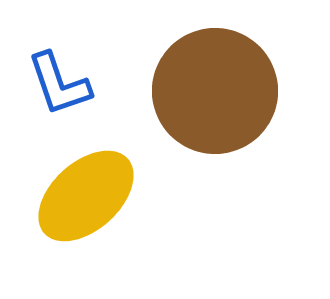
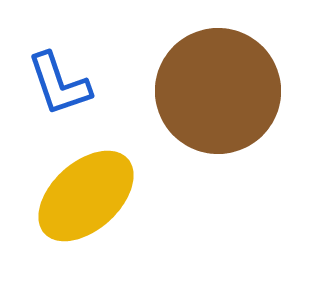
brown circle: moved 3 px right
